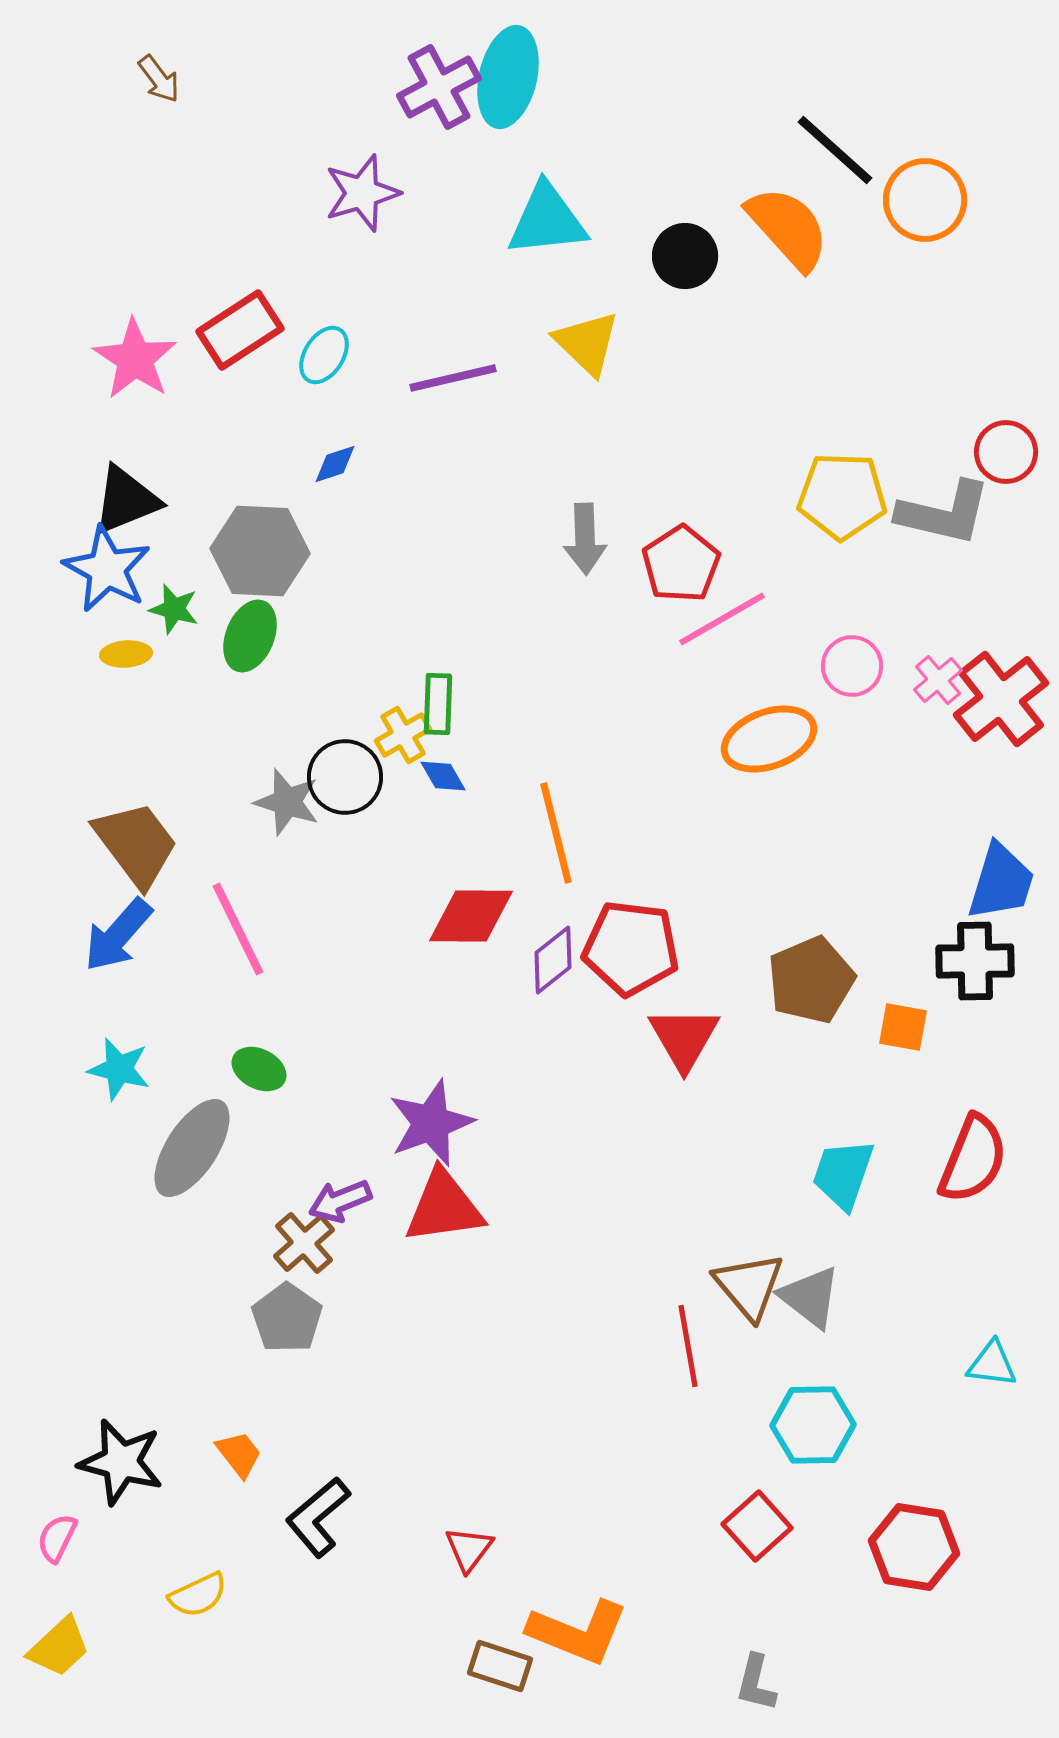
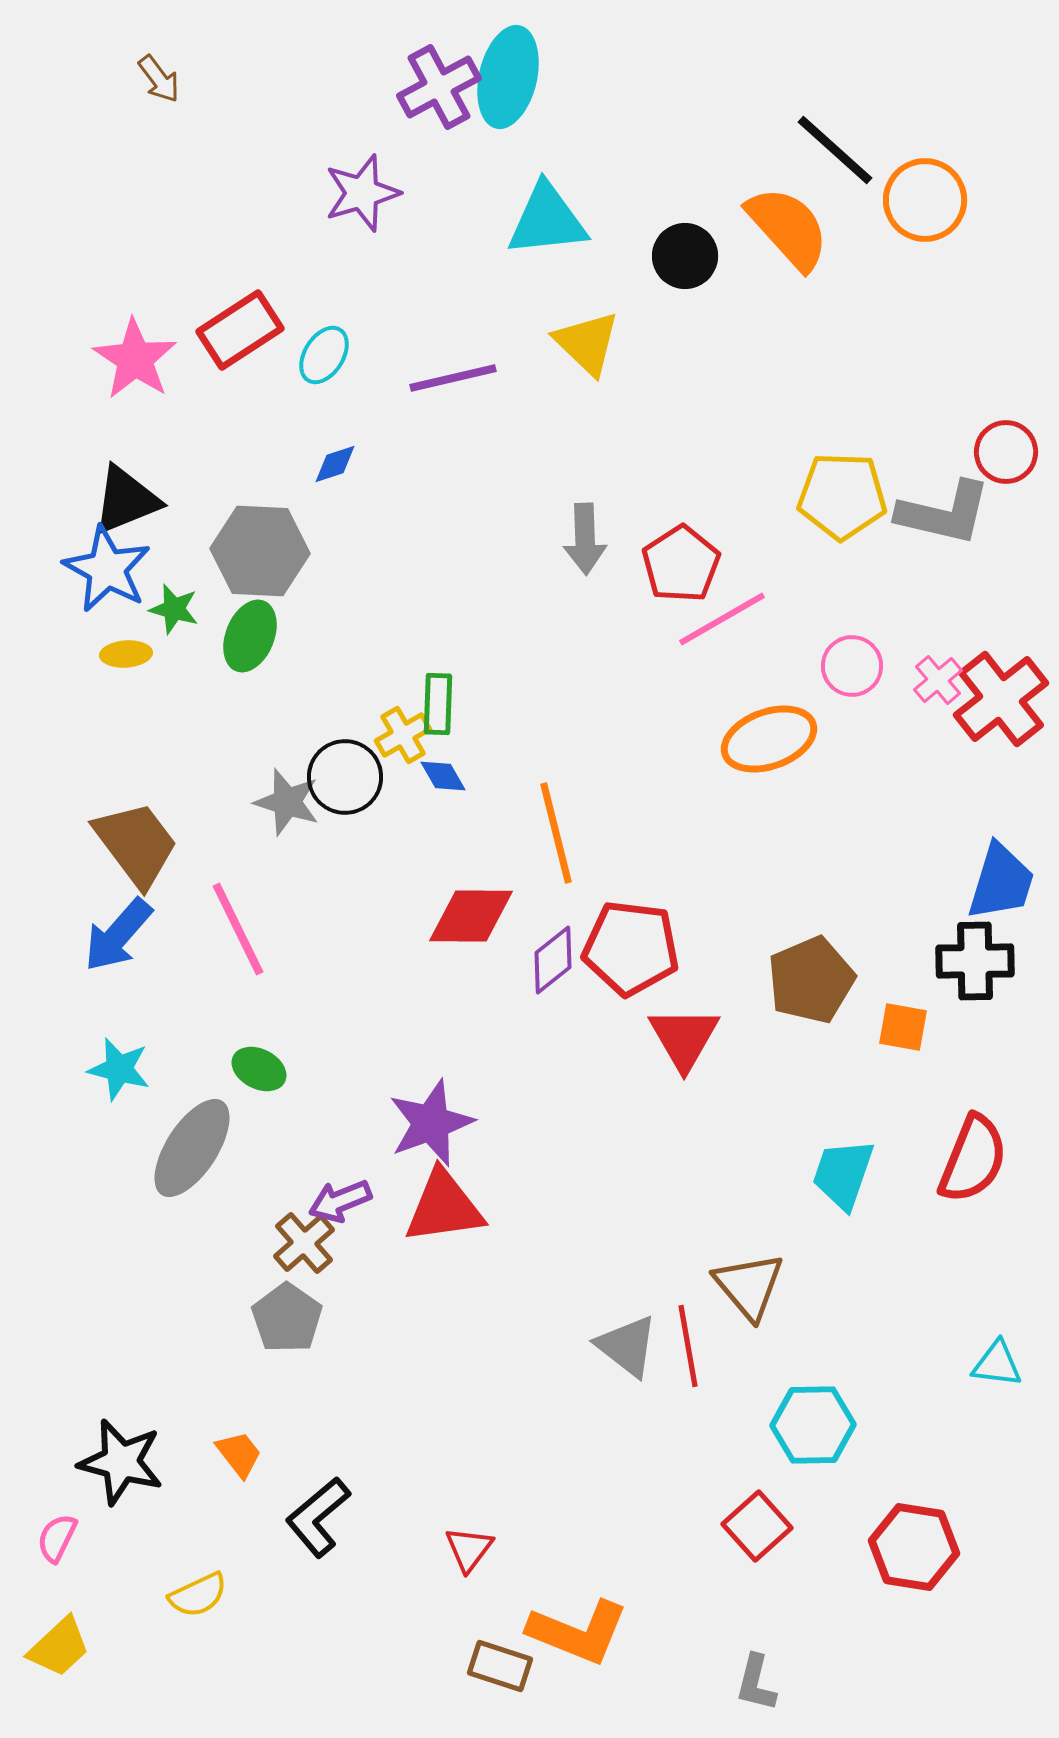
gray triangle at (810, 1297): moved 183 px left, 49 px down
cyan triangle at (992, 1364): moved 5 px right
